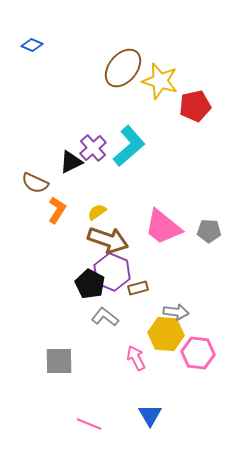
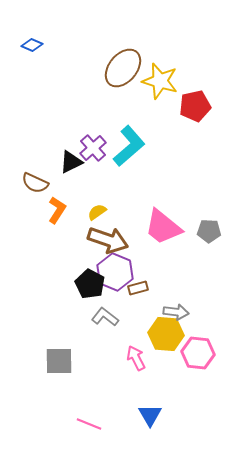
purple hexagon: moved 3 px right
